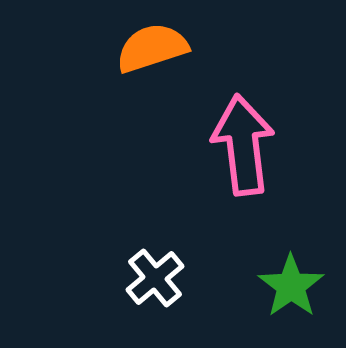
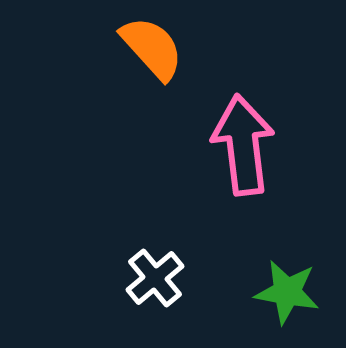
orange semicircle: rotated 66 degrees clockwise
green star: moved 4 px left, 6 px down; rotated 26 degrees counterclockwise
